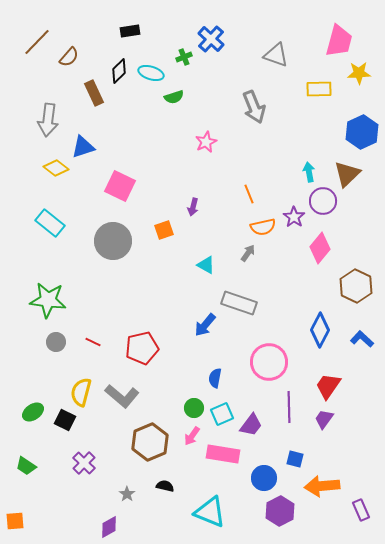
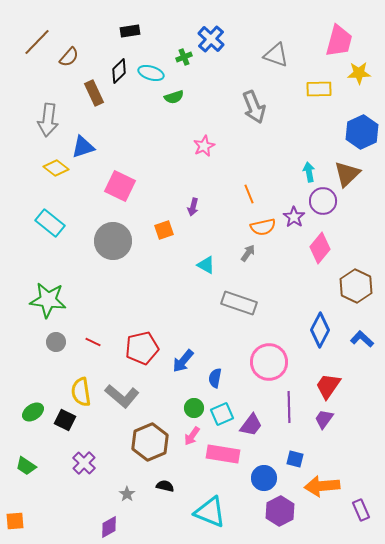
pink star at (206, 142): moved 2 px left, 4 px down
blue arrow at (205, 325): moved 22 px left, 36 px down
yellow semicircle at (81, 392): rotated 24 degrees counterclockwise
